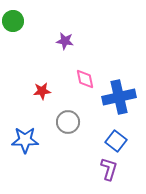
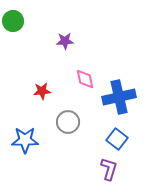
purple star: rotated 12 degrees counterclockwise
blue square: moved 1 px right, 2 px up
